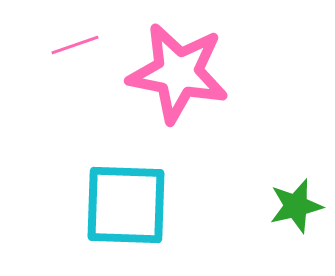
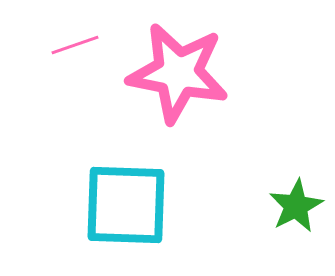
green star: rotated 14 degrees counterclockwise
